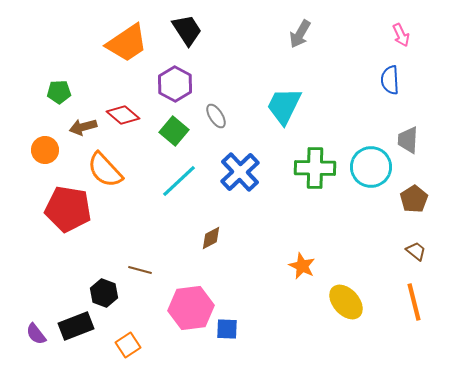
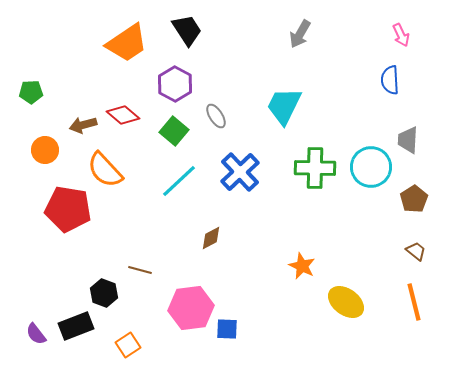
green pentagon: moved 28 px left
brown arrow: moved 2 px up
yellow ellipse: rotated 12 degrees counterclockwise
